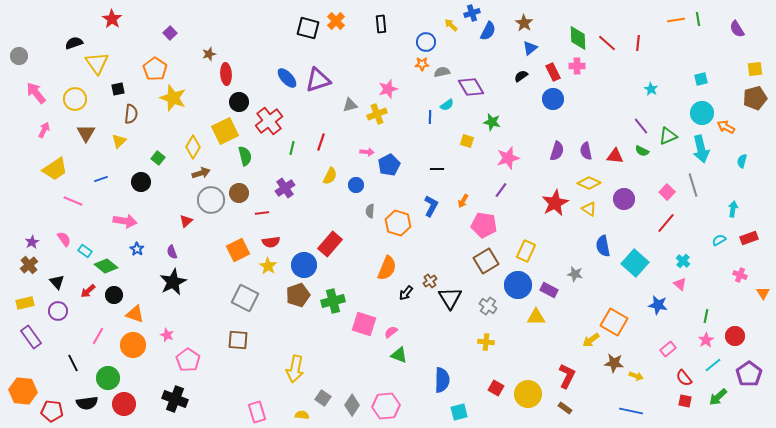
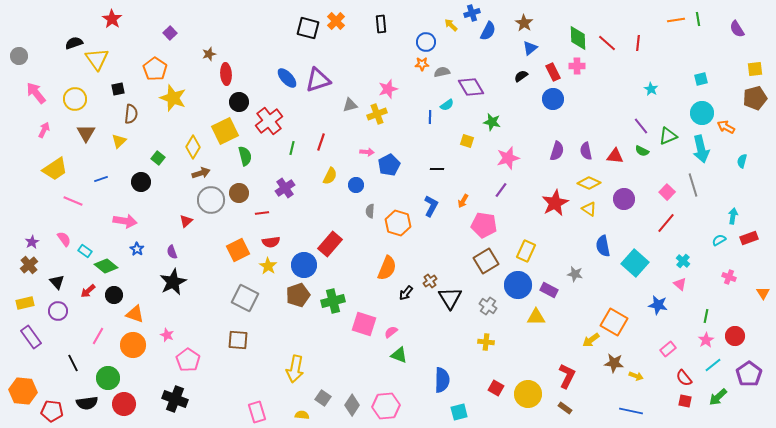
yellow triangle at (97, 63): moved 4 px up
cyan arrow at (733, 209): moved 7 px down
pink cross at (740, 275): moved 11 px left, 2 px down
